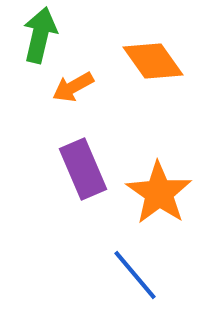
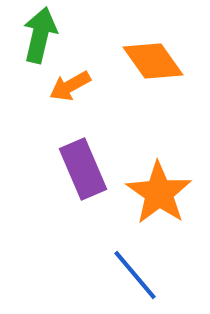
orange arrow: moved 3 px left, 1 px up
